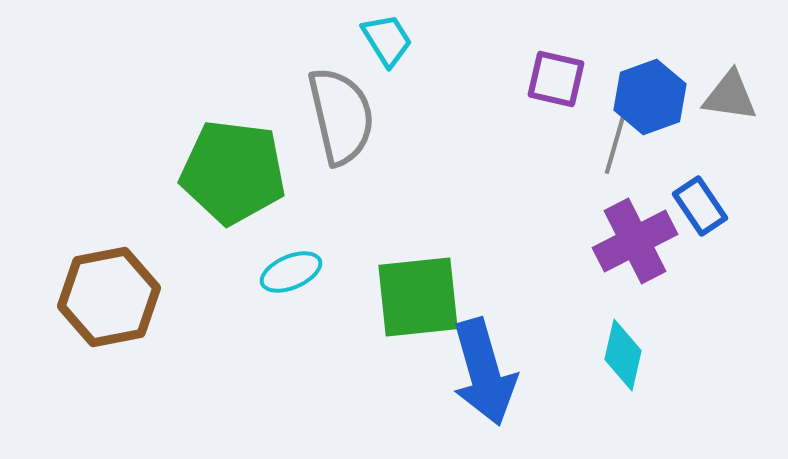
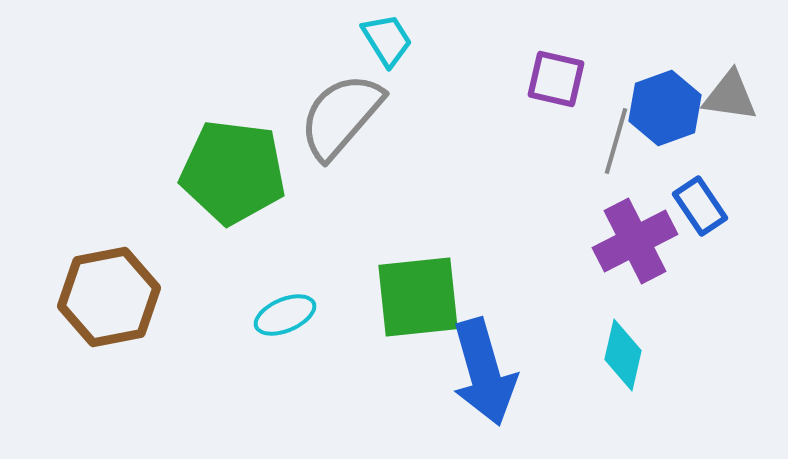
blue hexagon: moved 15 px right, 11 px down
gray semicircle: rotated 126 degrees counterclockwise
cyan ellipse: moved 6 px left, 43 px down
